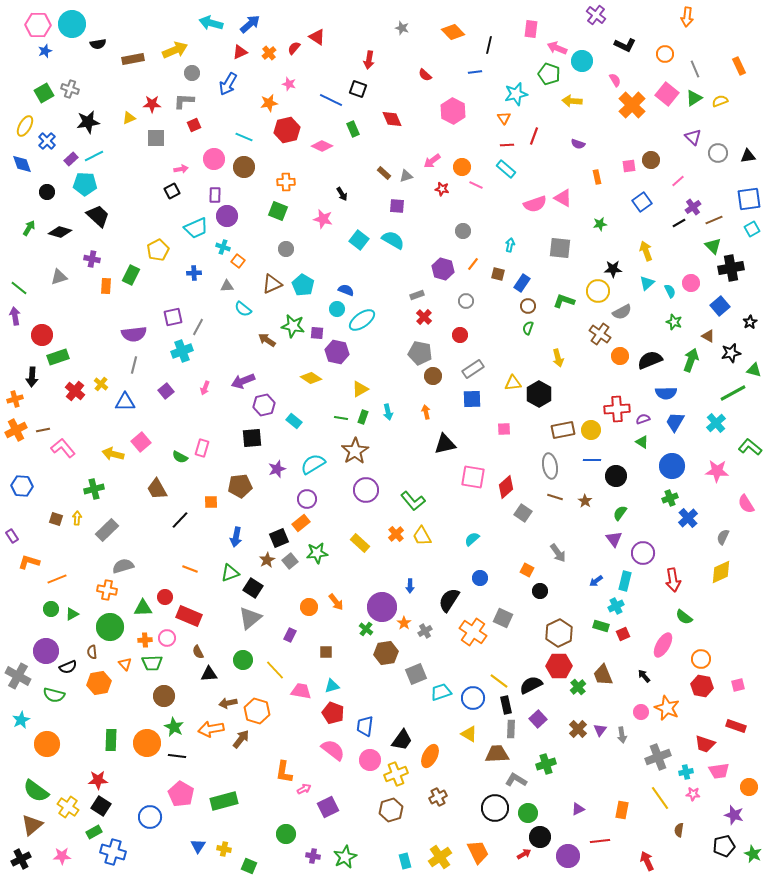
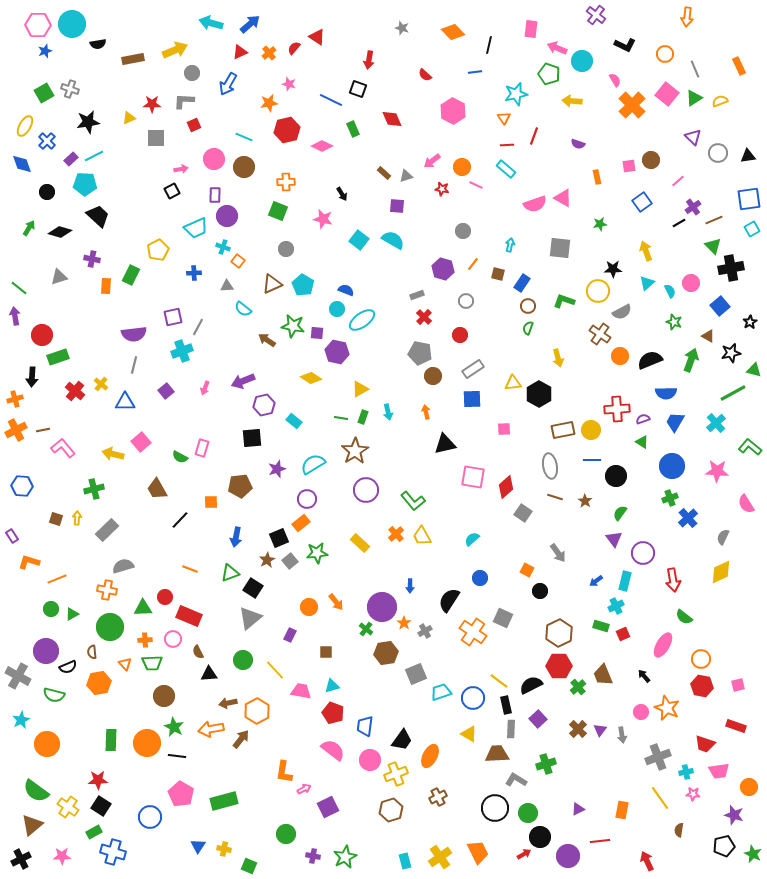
pink circle at (167, 638): moved 6 px right, 1 px down
orange hexagon at (257, 711): rotated 15 degrees clockwise
